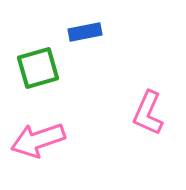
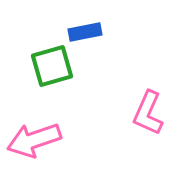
green square: moved 14 px right, 2 px up
pink arrow: moved 4 px left
